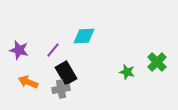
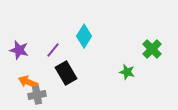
cyan diamond: rotated 55 degrees counterclockwise
green cross: moved 5 px left, 13 px up
gray cross: moved 24 px left, 6 px down
